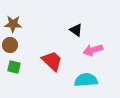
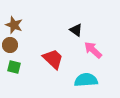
brown star: moved 1 px right, 1 px down; rotated 18 degrees clockwise
pink arrow: rotated 60 degrees clockwise
red trapezoid: moved 1 px right, 2 px up
